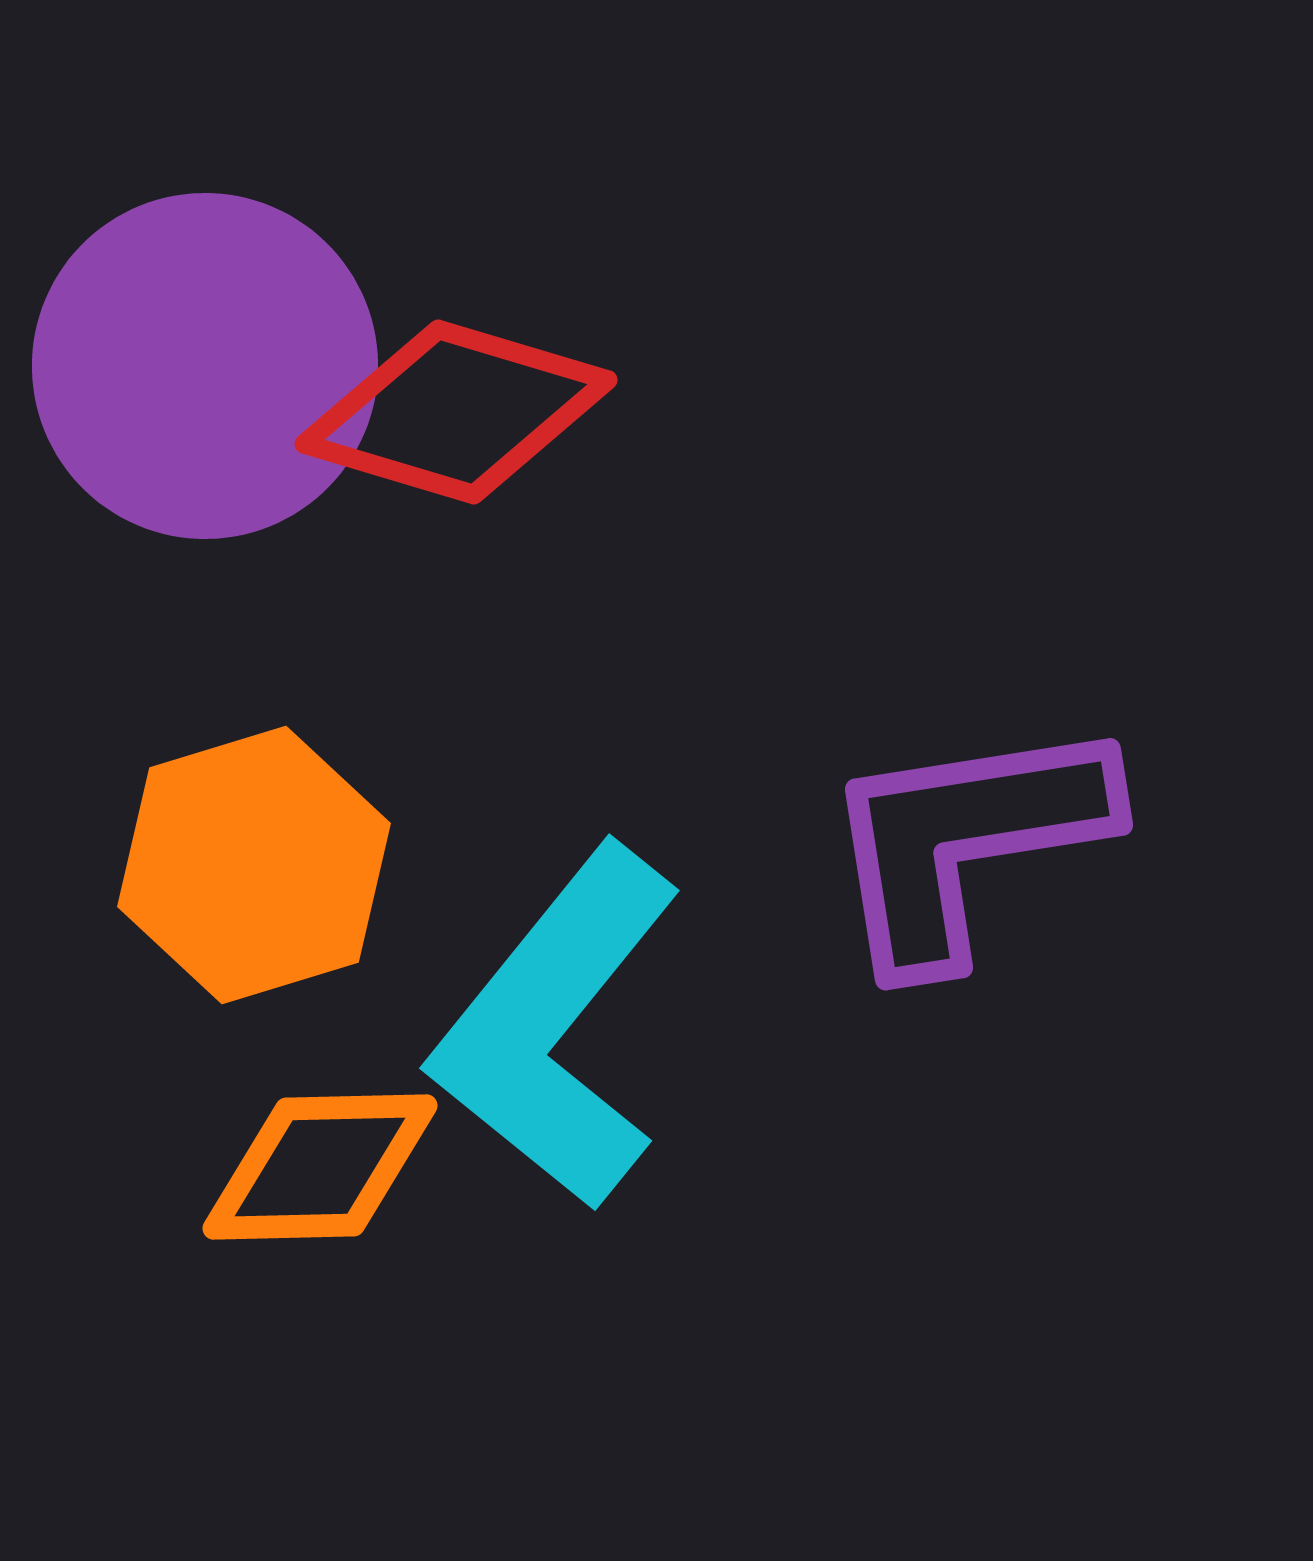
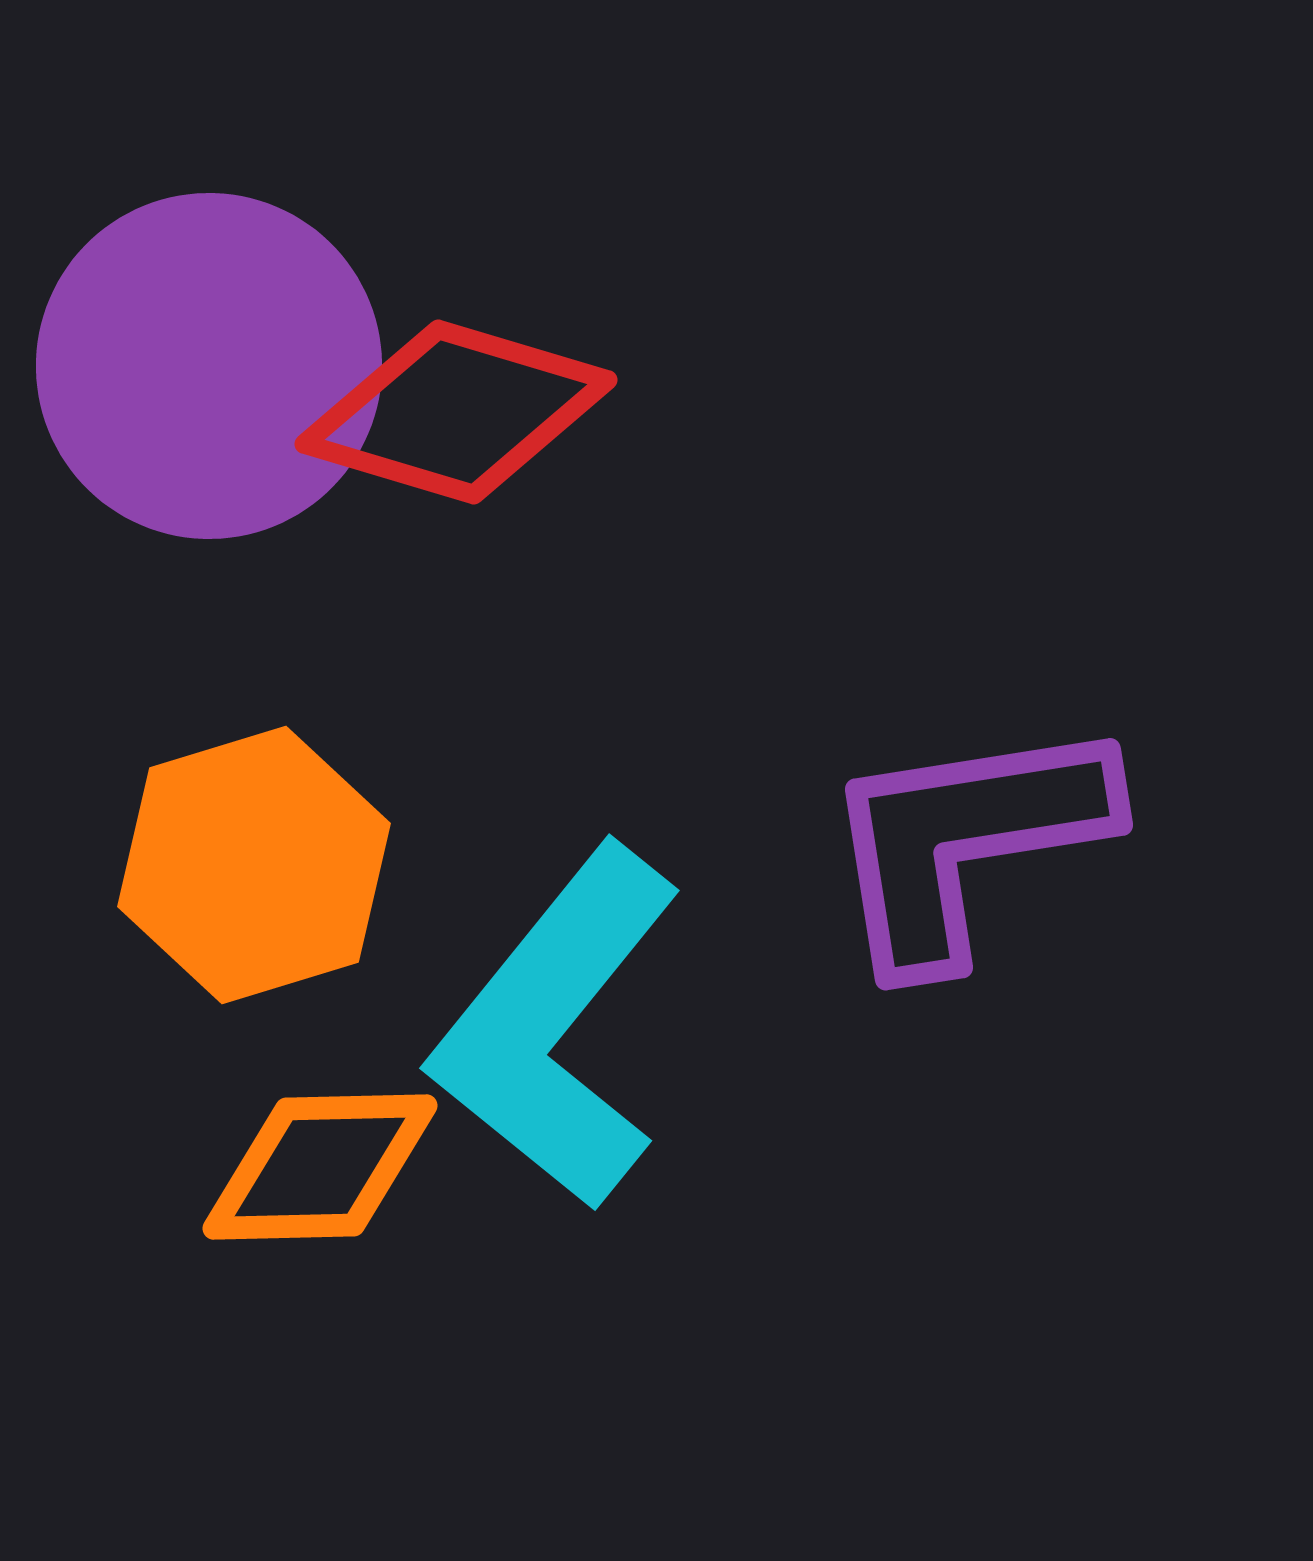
purple circle: moved 4 px right
